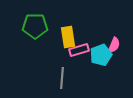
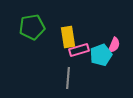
green pentagon: moved 3 px left, 1 px down; rotated 10 degrees counterclockwise
gray line: moved 6 px right
